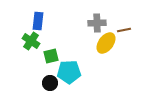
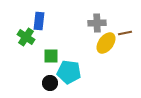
blue rectangle: moved 1 px right
brown line: moved 1 px right, 3 px down
green cross: moved 5 px left, 4 px up
green square: rotated 14 degrees clockwise
cyan pentagon: rotated 10 degrees clockwise
